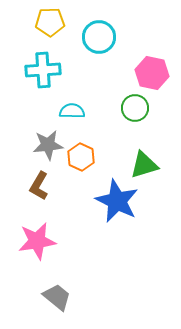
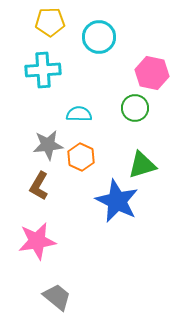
cyan semicircle: moved 7 px right, 3 px down
green triangle: moved 2 px left
